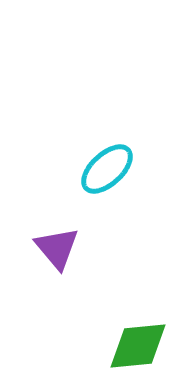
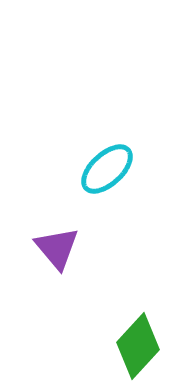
green diamond: rotated 42 degrees counterclockwise
